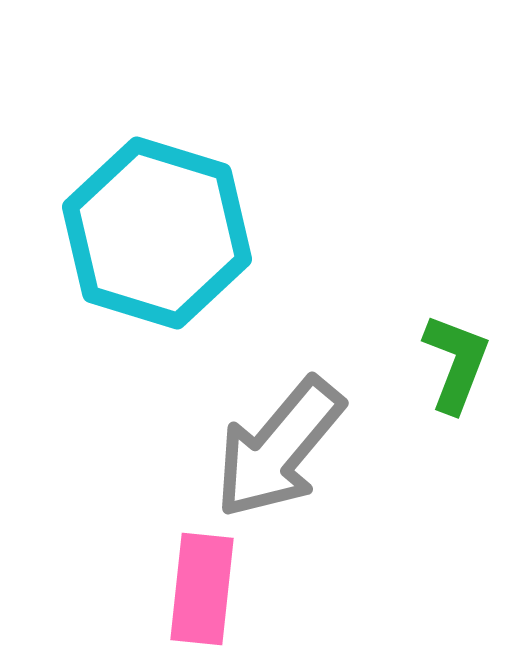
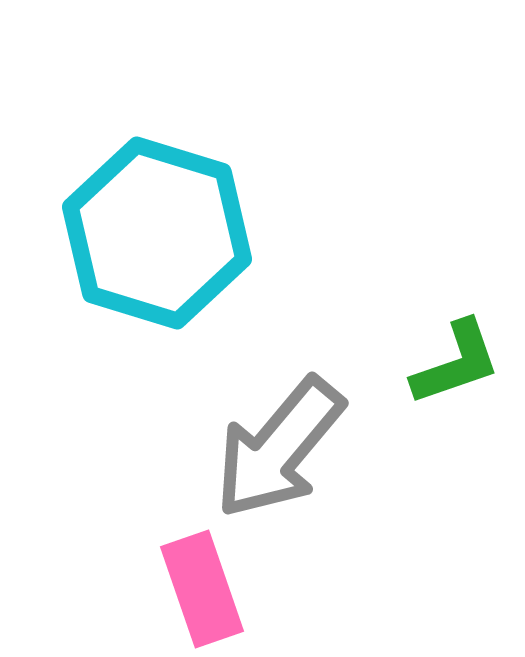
green L-shape: rotated 50 degrees clockwise
pink rectangle: rotated 25 degrees counterclockwise
